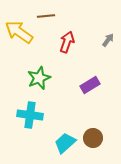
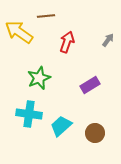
cyan cross: moved 1 px left, 1 px up
brown circle: moved 2 px right, 5 px up
cyan trapezoid: moved 4 px left, 17 px up
